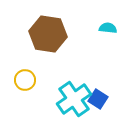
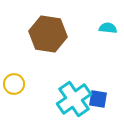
yellow circle: moved 11 px left, 4 px down
blue square: rotated 24 degrees counterclockwise
